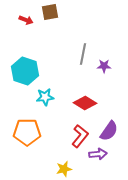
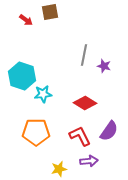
red arrow: rotated 16 degrees clockwise
gray line: moved 1 px right, 1 px down
purple star: rotated 16 degrees clockwise
cyan hexagon: moved 3 px left, 5 px down
cyan star: moved 2 px left, 3 px up
orange pentagon: moved 9 px right
red L-shape: rotated 65 degrees counterclockwise
purple arrow: moved 9 px left, 7 px down
yellow star: moved 5 px left
